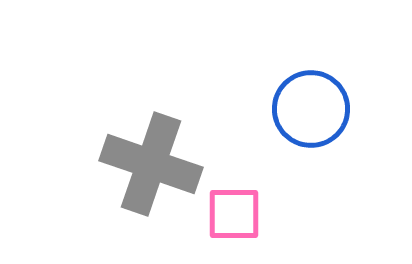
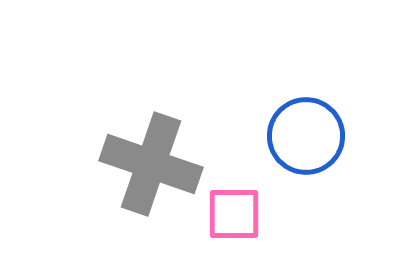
blue circle: moved 5 px left, 27 px down
